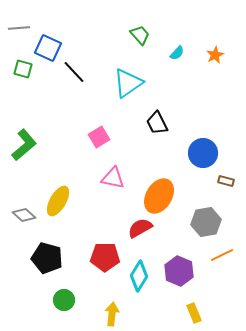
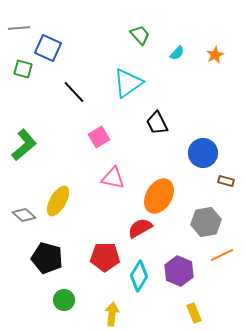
black line: moved 20 px down
